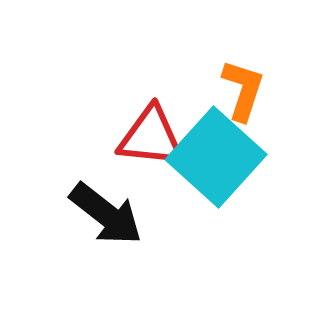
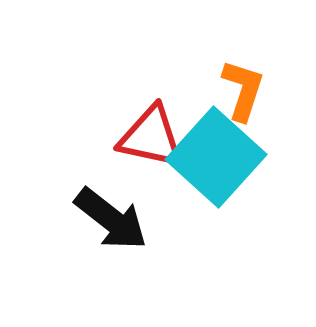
red triangle: rotated 6 degrees clockwise
black arrow: moved 5 px right, 5 px down
